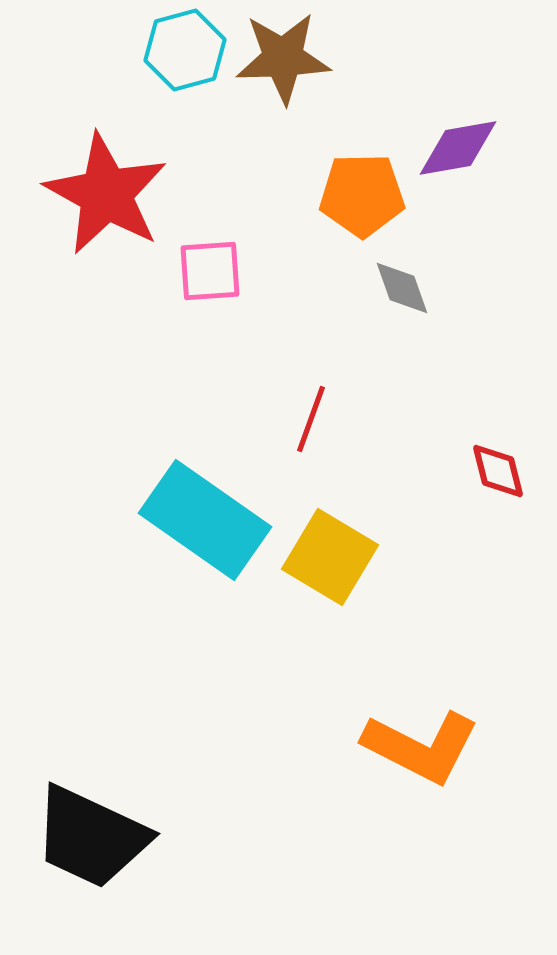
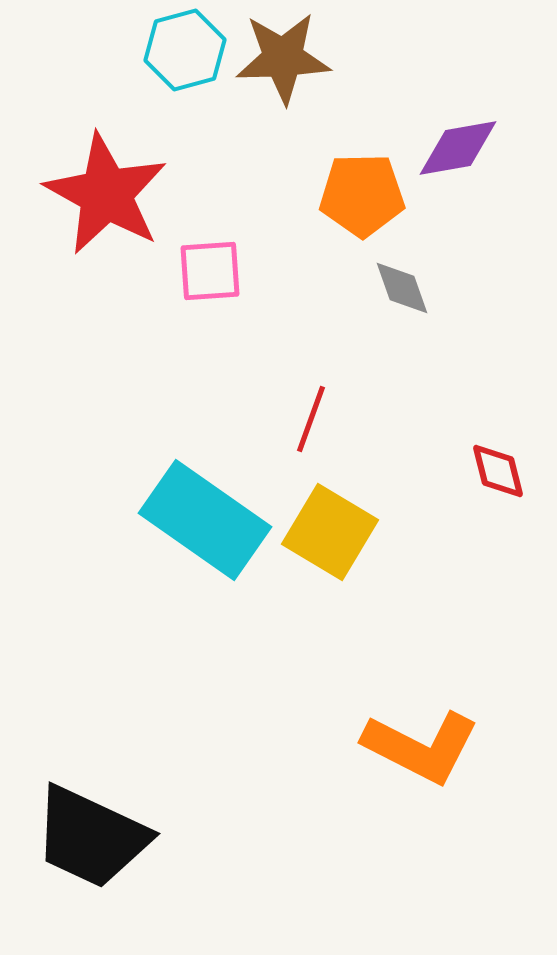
yellow square: moved 25 px up
